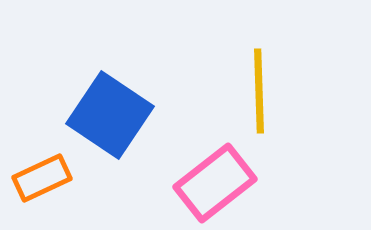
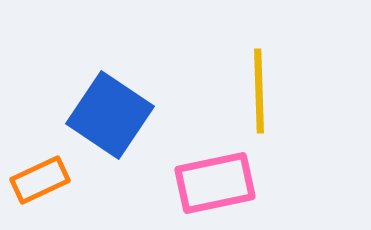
orange rectangle: moved 2 px left, 2 px down
pink rectangle: rotated 26 degrees clockwise
